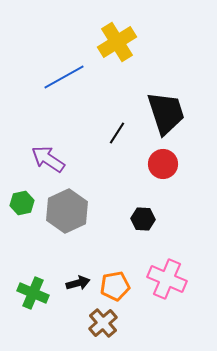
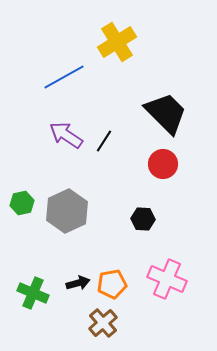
black trapezoid: rotated 27 degrees counterclockwise
black line: moved 13 px left, 8 px down
purple arrow: moved 18 px right, 24 px up
orange pentagon: moved 3 px left, 2 px up
